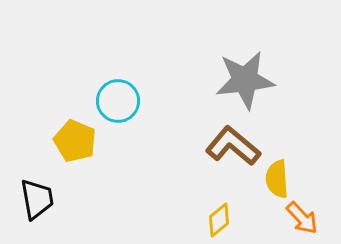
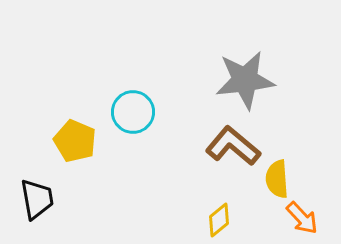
cyan circle: moved 15 px right, 11 px down
